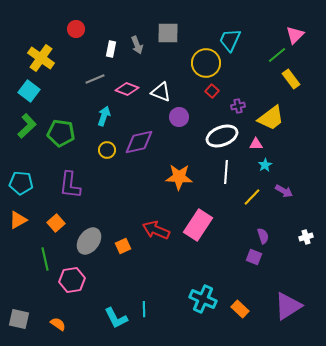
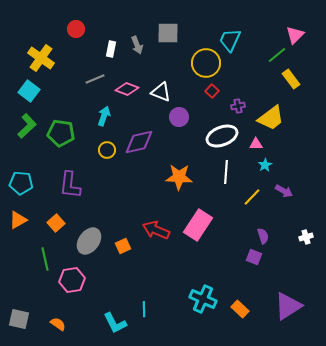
cyan L-shape at (116, 318): moved 1 px left, 5 px down
